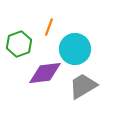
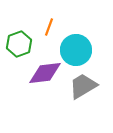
cyan circle: moved 1 px right, 1 px down
